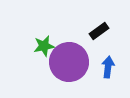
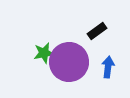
black rectangle: moved 2 px left
green star: moved 7 px down
